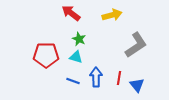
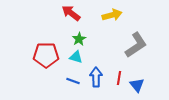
green star: rotated 16 degrees clockwise
